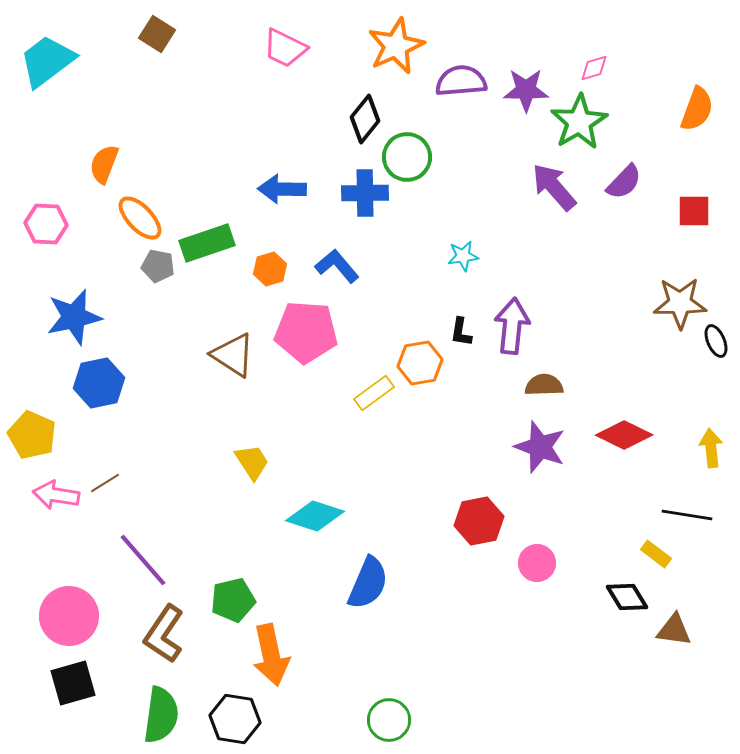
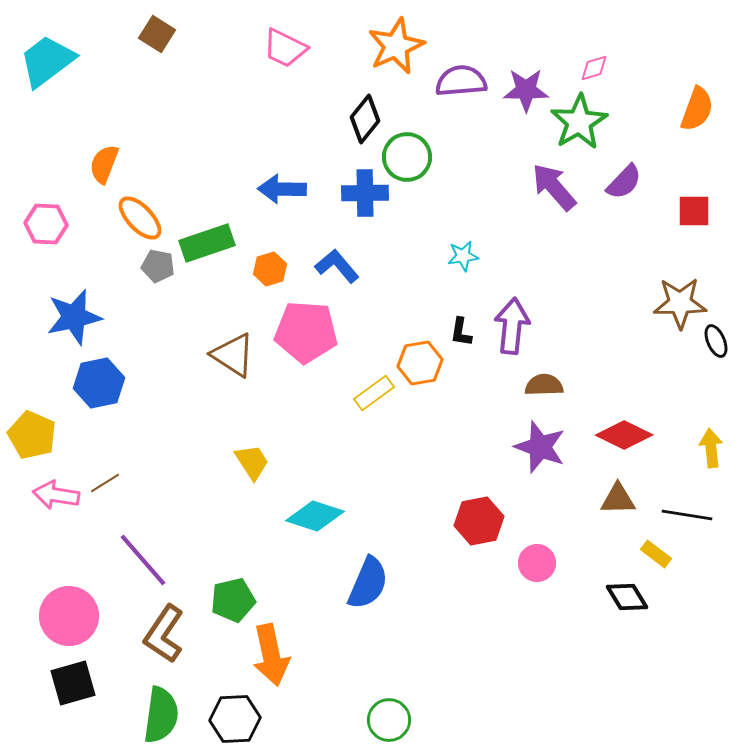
brown triangle at (674, 630): moved 56 px left, 131 px up; rotated 9 degrees counterclockwise
black hexagon at (235, 719): rotated 12 degrees counterclockwise
